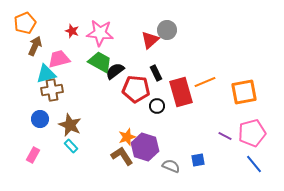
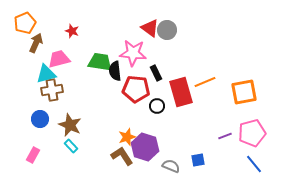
pink star: moved 33 px right, 20 px down
red triangle: moved 12 px up; rotated 42 degrees counterclockwise
brown arrow: moved 1 px right, 3 px up
green trapezoid: rotated 20 degrees counterclockwise
black semicircle: rotated 60 degrees counterclockwise
purple line: rotated 48 degrees counterclockwise
